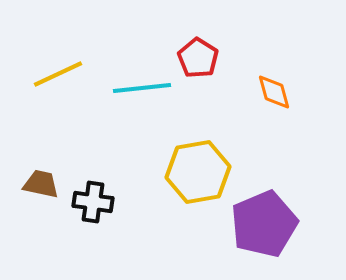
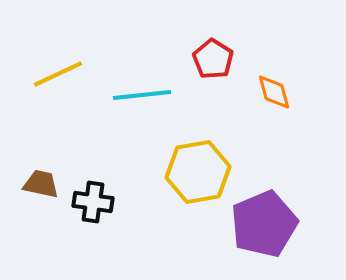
red pentagon: moved 15 px right, 1 px down
cyan line: moved 7 px down
